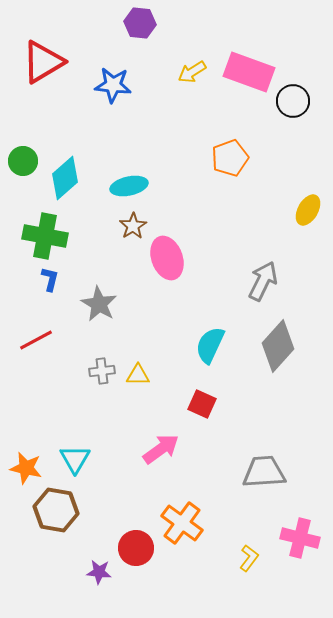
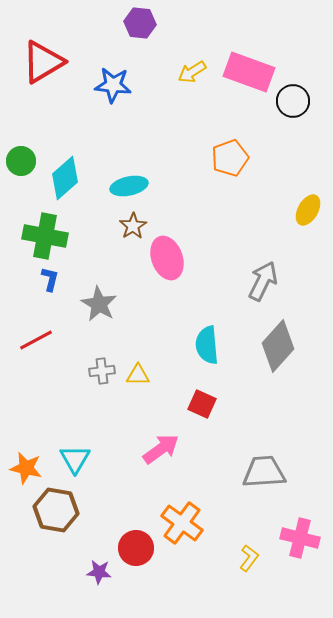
green circle: moved 2 px left
cyan semicircle: moved 3 px left; rotated 30 degrees counterclockwise
